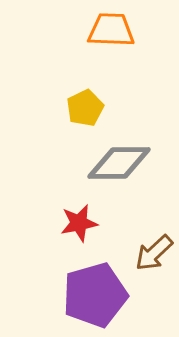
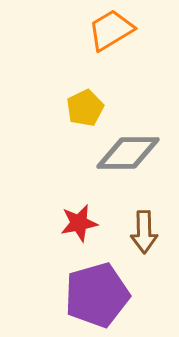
orange trapezoid: rotated 33 degrees counterclockwise
gray diamond: moved 9 px right, 10 px up
brown arrow: moved 10 px left, 21 px up; rotated 48 degrees counterclockwise
purple pentagon: moved 2 px right
